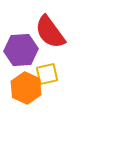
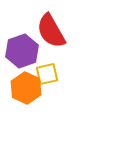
red semicircle: moved 1 px right, 1 px up; rotated 6 degrees clockwise
purple hexagon: moved 1 px right, 1 px down; rotated 16 degrees counterclockwise
